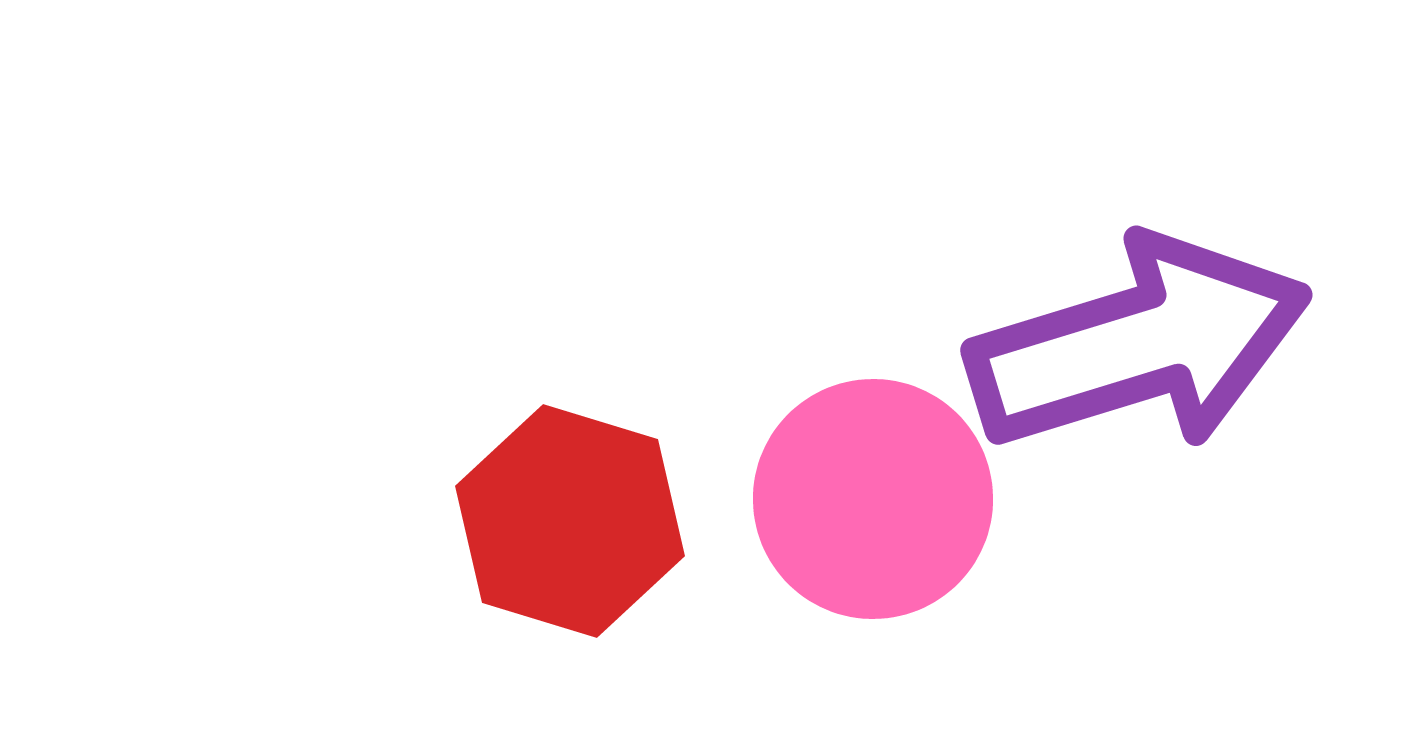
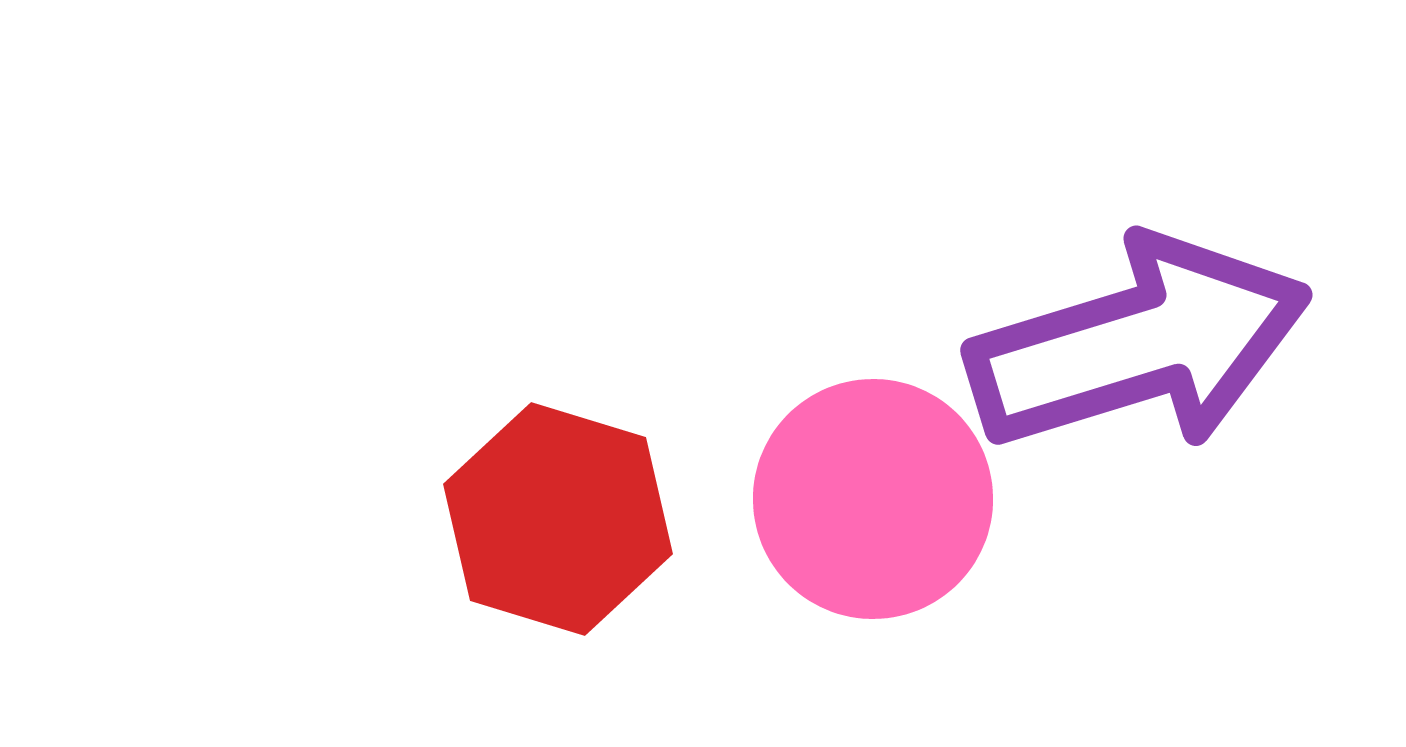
red hexagon: moved 12 px left, 2 px up
